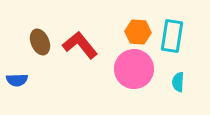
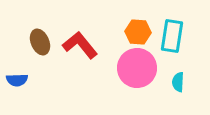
pink circle: moved 3 px right, 1 px up
